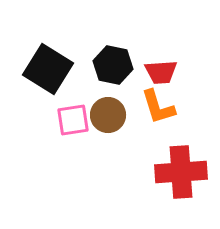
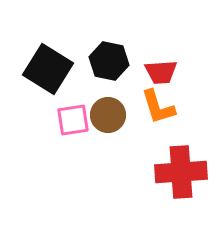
black hexagon: moved 4 px left, 4 px up
